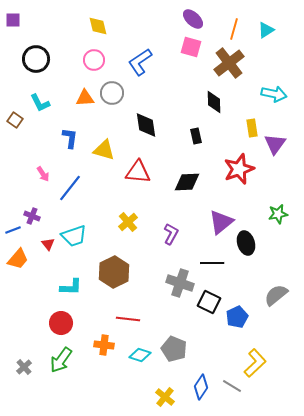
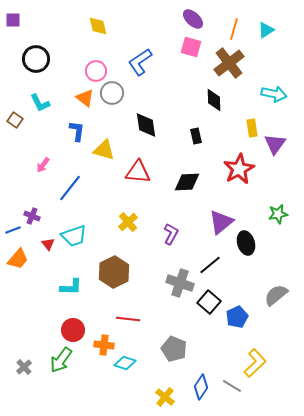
pink circle at (94, 60): moved 2 px right, 11 px down
orange triangle at (85, 98): rotated 42 degrees clockwise
black diamond at (214, 102): moved 2 px up
blue L-shape at (70, 138): moved 7 px right, 7 px up
red star at (239, 169): rotated 8 degrees counterclockwise
pink arrow at (43, 174): moved 9 px up; rotated 70 degrees clockwise
black line at (212, 263): moved 2 px left, 2 px down; rotated 40 degrees counterclockwise
black square at (209, 302): rotated 15 degrees clockwise
red circle at (61, 323): moved 12 px right, 7 px down
cyan diamond at (140, 355): moved 15 px left, 8 px down
